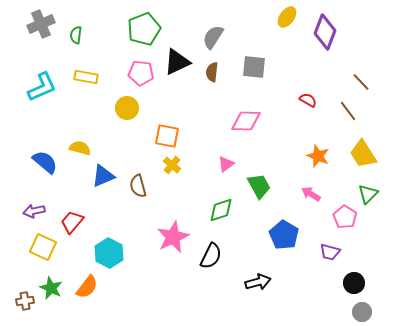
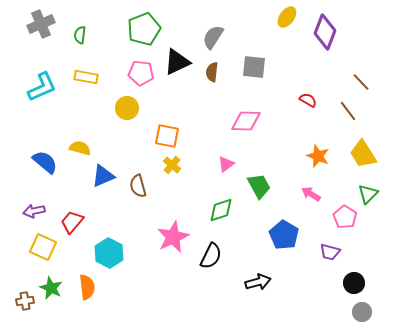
green semicircle at (76, 35): moved 4 px right
orange semicircle at (87, 287): rotated 45 degrees counterclockwise
